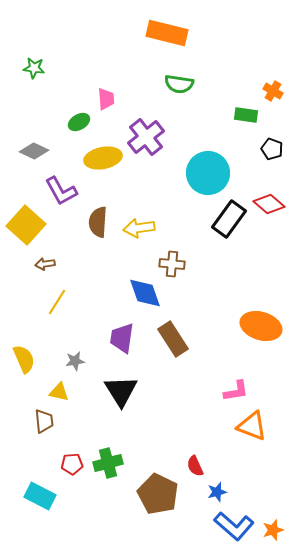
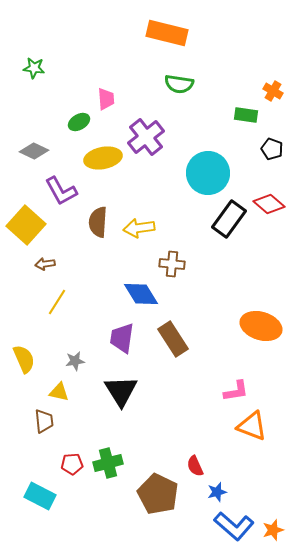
blue diamond: moved 4 px left, 1 px down; rotated 12 degrees counterclockwise
